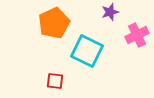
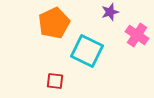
pink cross: rotated 30 degrees counterclockwise
